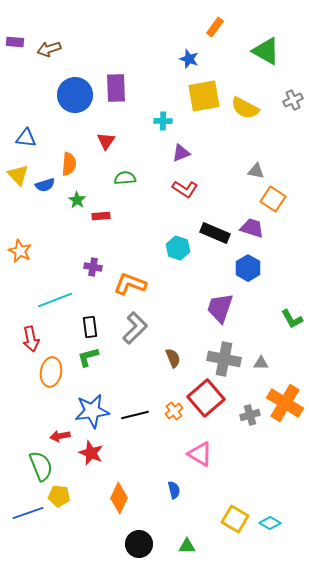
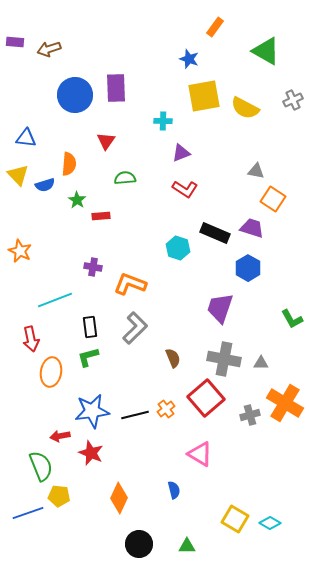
orange cross at (174, 411): moved 8 px left, 2 px up
